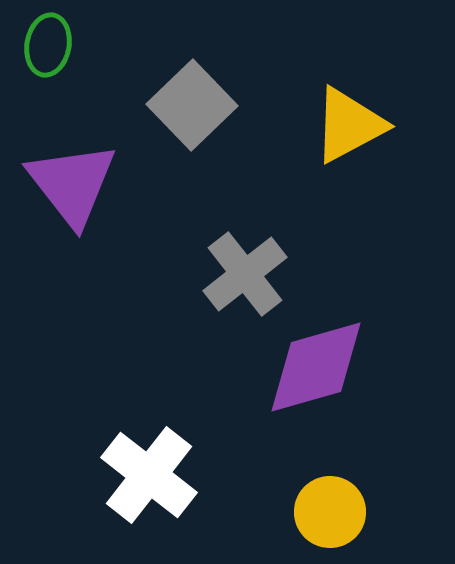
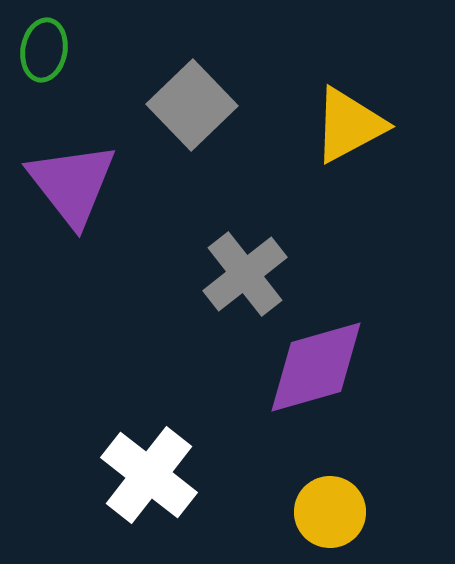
green ellipse: moved 4 px left, 5 px down
